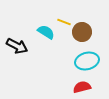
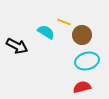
brown circle: moved 3 px down
